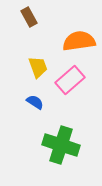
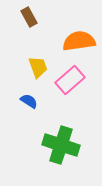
blue semicircle: moved 6 px left, 1 px up
